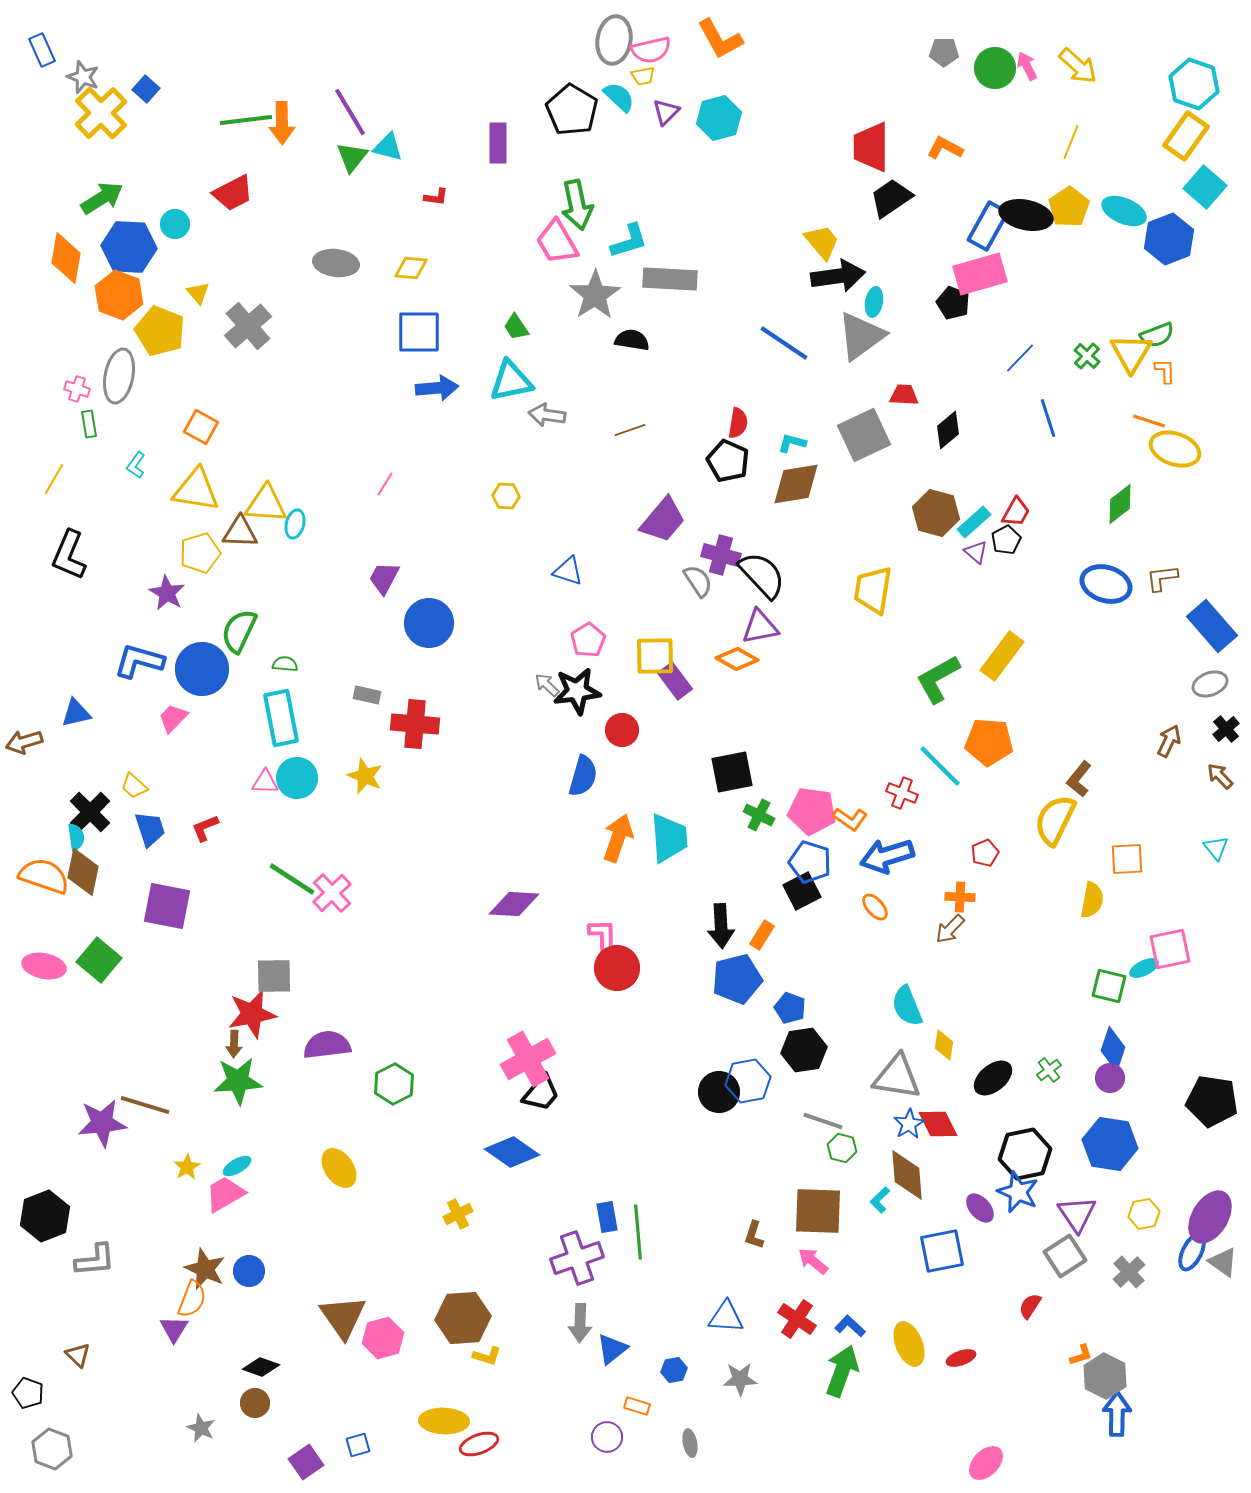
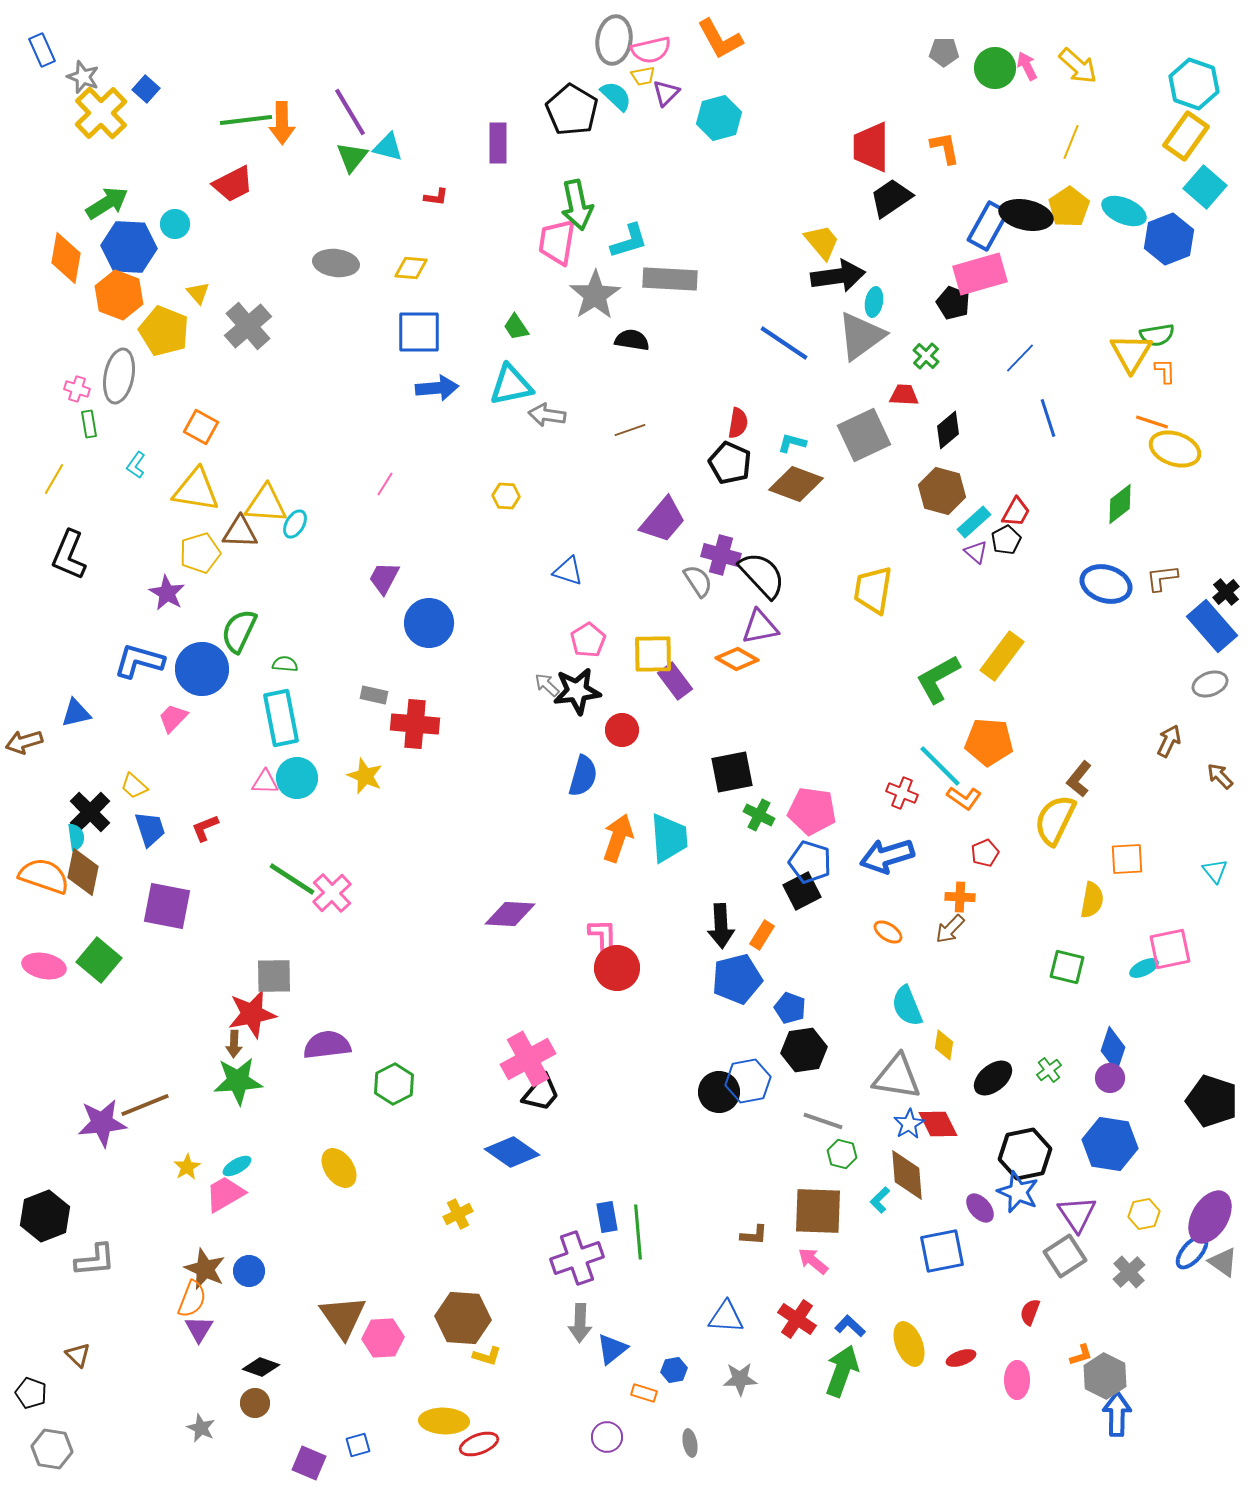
cyan semicircle at (619, 97): moved 3 px left, 1 px up
purple triangle at (666, 112): moved 19 px up
orange L-shape at (945, 148): rotated 51 degrees clockwise
red trapezoid at (233, 193): moved 9 px up
green arrow at (102, 198): moved 5 px right, 5 px down
pink trapezoid at (557, 242): rotated 39 degrees clockwise
yellow pentagon at (160, 331): moved 4 px right
green semicircle at (1157, 335): rotated 12 degrees clockwise
green cross at (1087, 356): moved 161 px left
cyan triangle at (511, 381): moved 4 px down
orange line at (1149, 421): moved 3 px right, 1 px down
black pentagon at (728, 461): moved 2 px right, 2 px down
brown diamond at (796, 484): rotated 30 degrees clockwise
brown hexagon at (936, 513): moved 6 px right, 22 px up
cyan ellipse at (295, 524): rotated 16 degrees clockwise
yellow square at (655, 656): moved 2 px left, 2 px up
gray rectangle at (367, 695): moved 7 px right
black cross at (1226, 729): moved 137 px up
orange L-shape at (850, 819): moved 114 px right, 21 px up
cyan triangle at (1216, 848): moved 1 px left, 23 px down
purple diamond at (514, 904): moved 4 px left, 10 px down
orange ellipse at (875, 907): moved 13 px right, 25 px down; rotated 16 degrees counterclockwise
green square at (1109, 986): moved 42 px left, 19 px up
black pentagon at (1212, 1101): rotated 9 degrees clockwise
brown line at (145, 1105): rotated 39 degrees counterclockwise
green hexagon at (842, 1148): moved 6 px down
brown L-shape at (754, 1235): rotated 104 degrees counterclockwise
blue ellipse at (1192, 1252): rotated 15 degrees clockwise
red semicircle at (1030, 1306): moved 6 px down; rotated 12 degrees counterclockwise
brown hexagon at (463, 1318): rotated 8 degrees clockwise
purple triangle at (174, 1329): moved 25 px right
pink hexagon at (383, 1338): rotated 12 degrees clockwise
black pentagon at (28, 1393): moved 3 px right
orange rectangle at (637, 1406): moved 7 px right, 13 px up
gray hexagon at (52, 1449): rotated 12 degrees counterclockwise
purple square at (306, 1462): moved 3 px right, 1 px down; rotated 32 degrees counterclockwise
pink ellipse at (986, 1463): moved 31 px right, 83 px up; rotated 45 degrees counterclockwise
